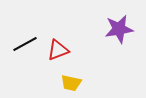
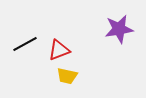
red triangle: moved 1 px right
yellow trapezoid: moved 4 px left, 7 px up
